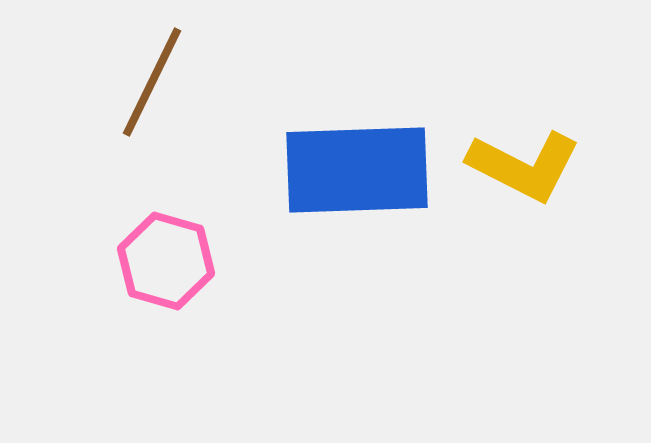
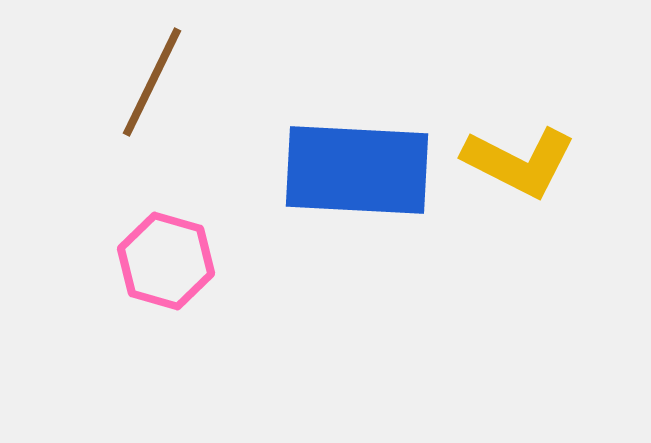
yellow L-shape: moved 5 px left, 4 px up
blue rectangle: rotated 5 degrees clockwise
